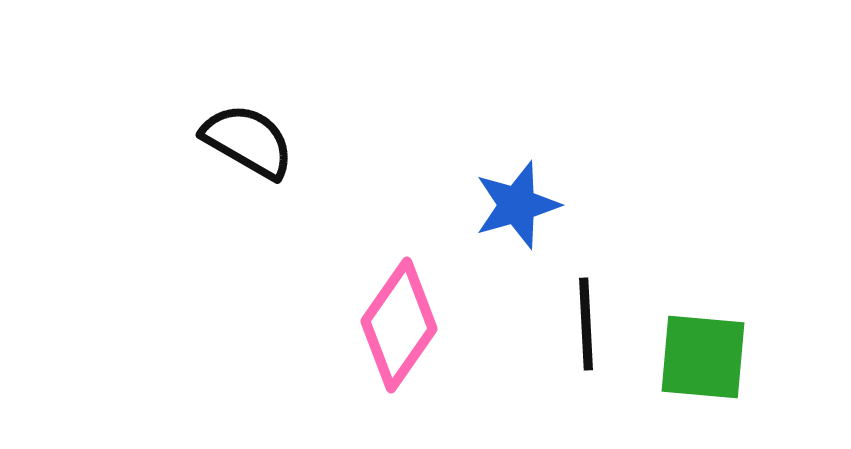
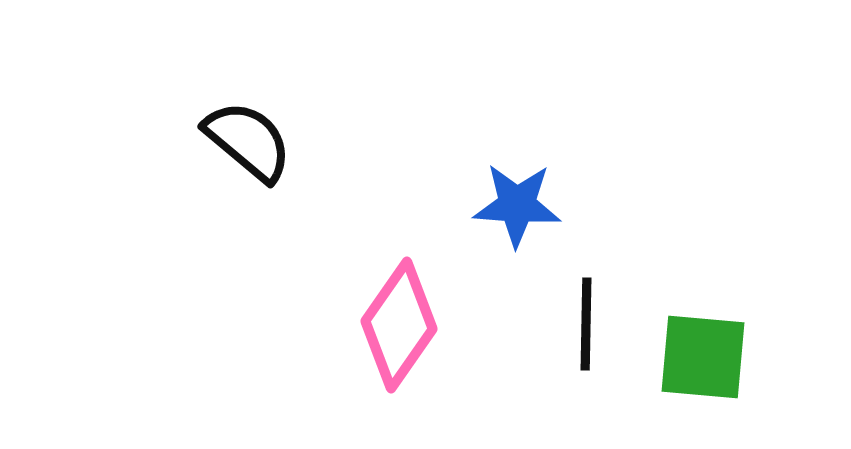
black semicircle: rotated 10 degrees clockwise
blue star: rotated 20 degrees clockwise
black line: rotated 4 degrees clockwise
